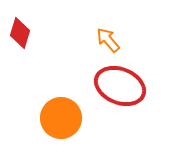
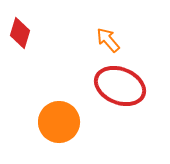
orange circle: moved 2 px left, 4 px down
